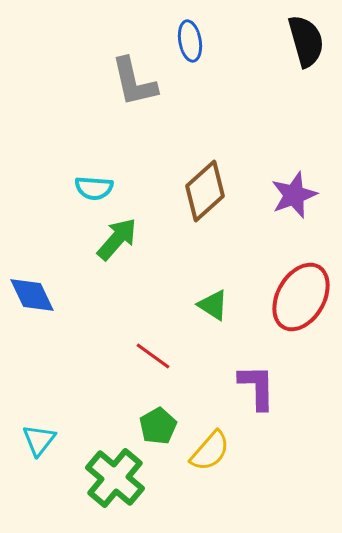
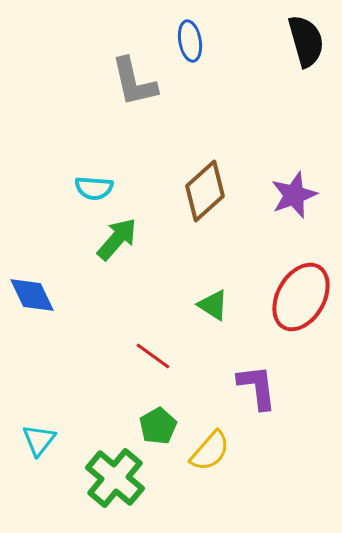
purple L-shape: rotated 6 degrees counterclockwise
